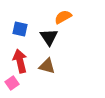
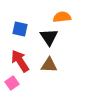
orange semicircle: moved 1 px left; rotated 24 degrees clockwise
red arrow: rotated 20 degrees counterclockwise
brown triangle: moved 2 px right, 1 px up; rotated 12 degrees counterclockwise
